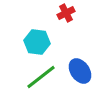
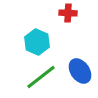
red cross: moved 2 px right; rotated 30 degrees clockwise
cyan hexagon: rotated 15 degrees clockwise
